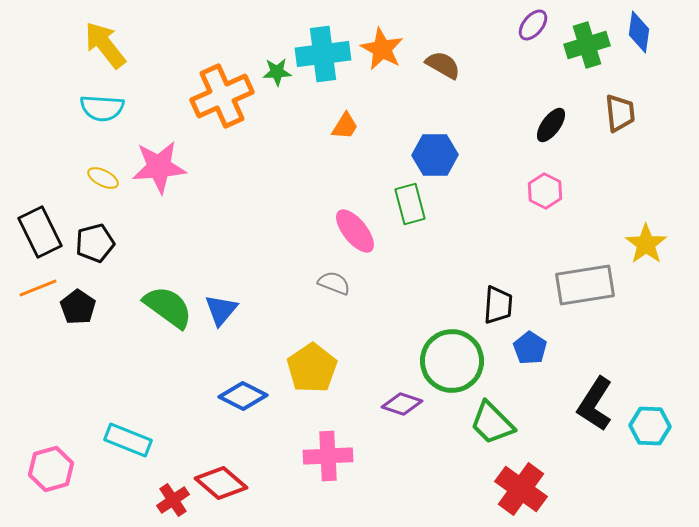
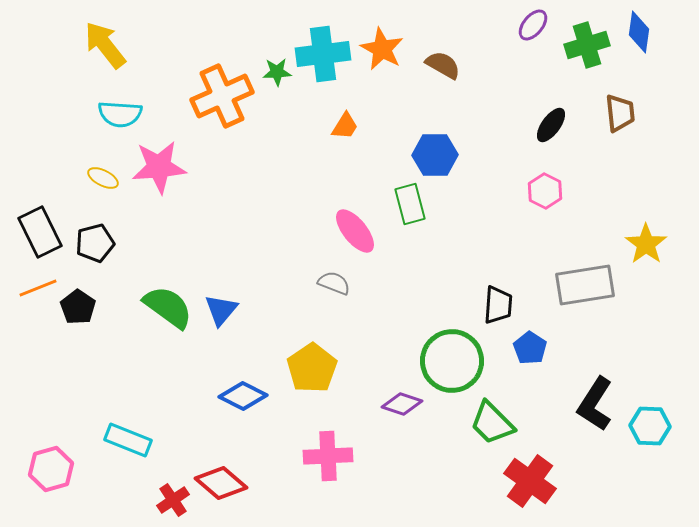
cyan semicircle at (102, 108): moved 18 px right, 6 px down
red cross at (521, 489): moved 9 px right, 8 px up
